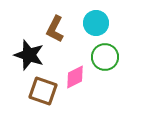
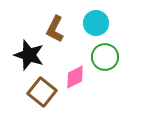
brown square: moved 1 px left, 1 px down; rotated 20 degrees clockwise
